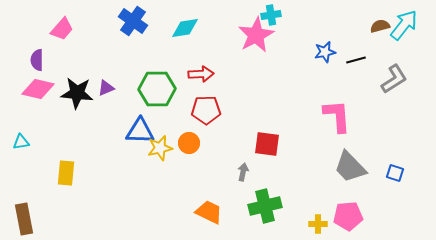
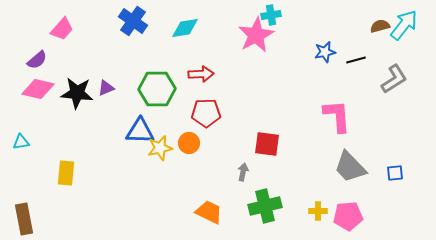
purple semicircle: rotated 130 degrees counterclockwise
red pentagon: moved 3 px down
blue square: rotated 24 degrees counterclockwise
yellow cross: moved 13 px up
